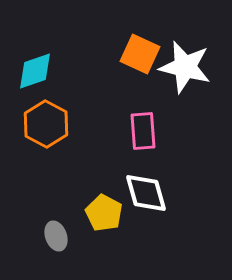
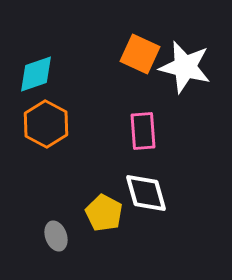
cyan diamond: moved 1 px right, 3 px down
